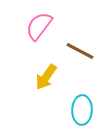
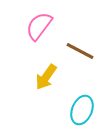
cyan ellipse: rotated 20 degrees clockwise
